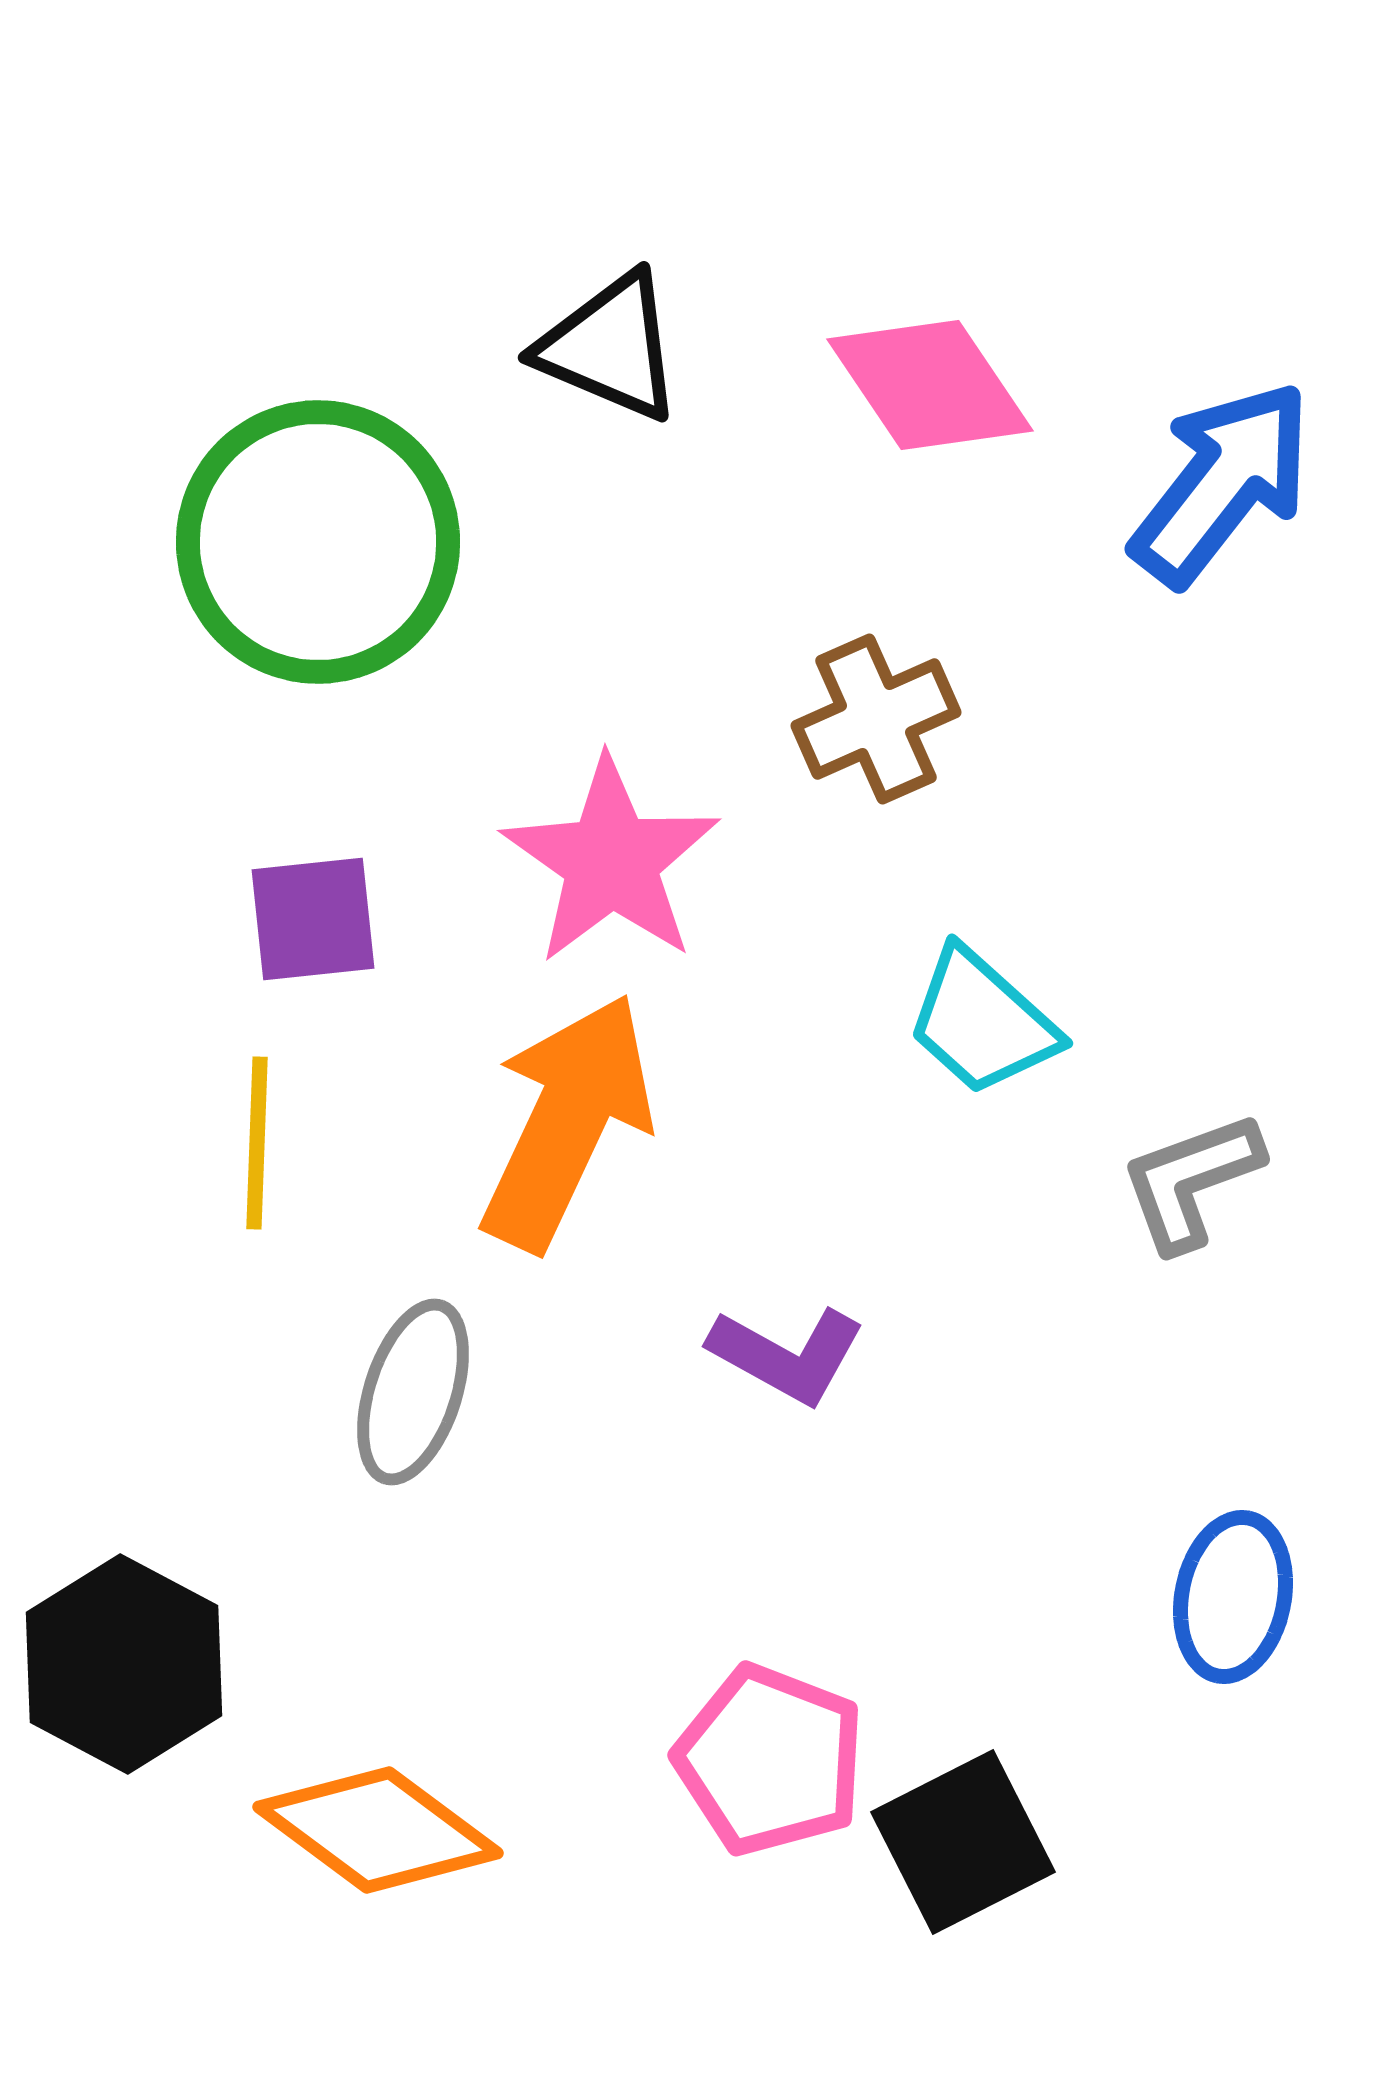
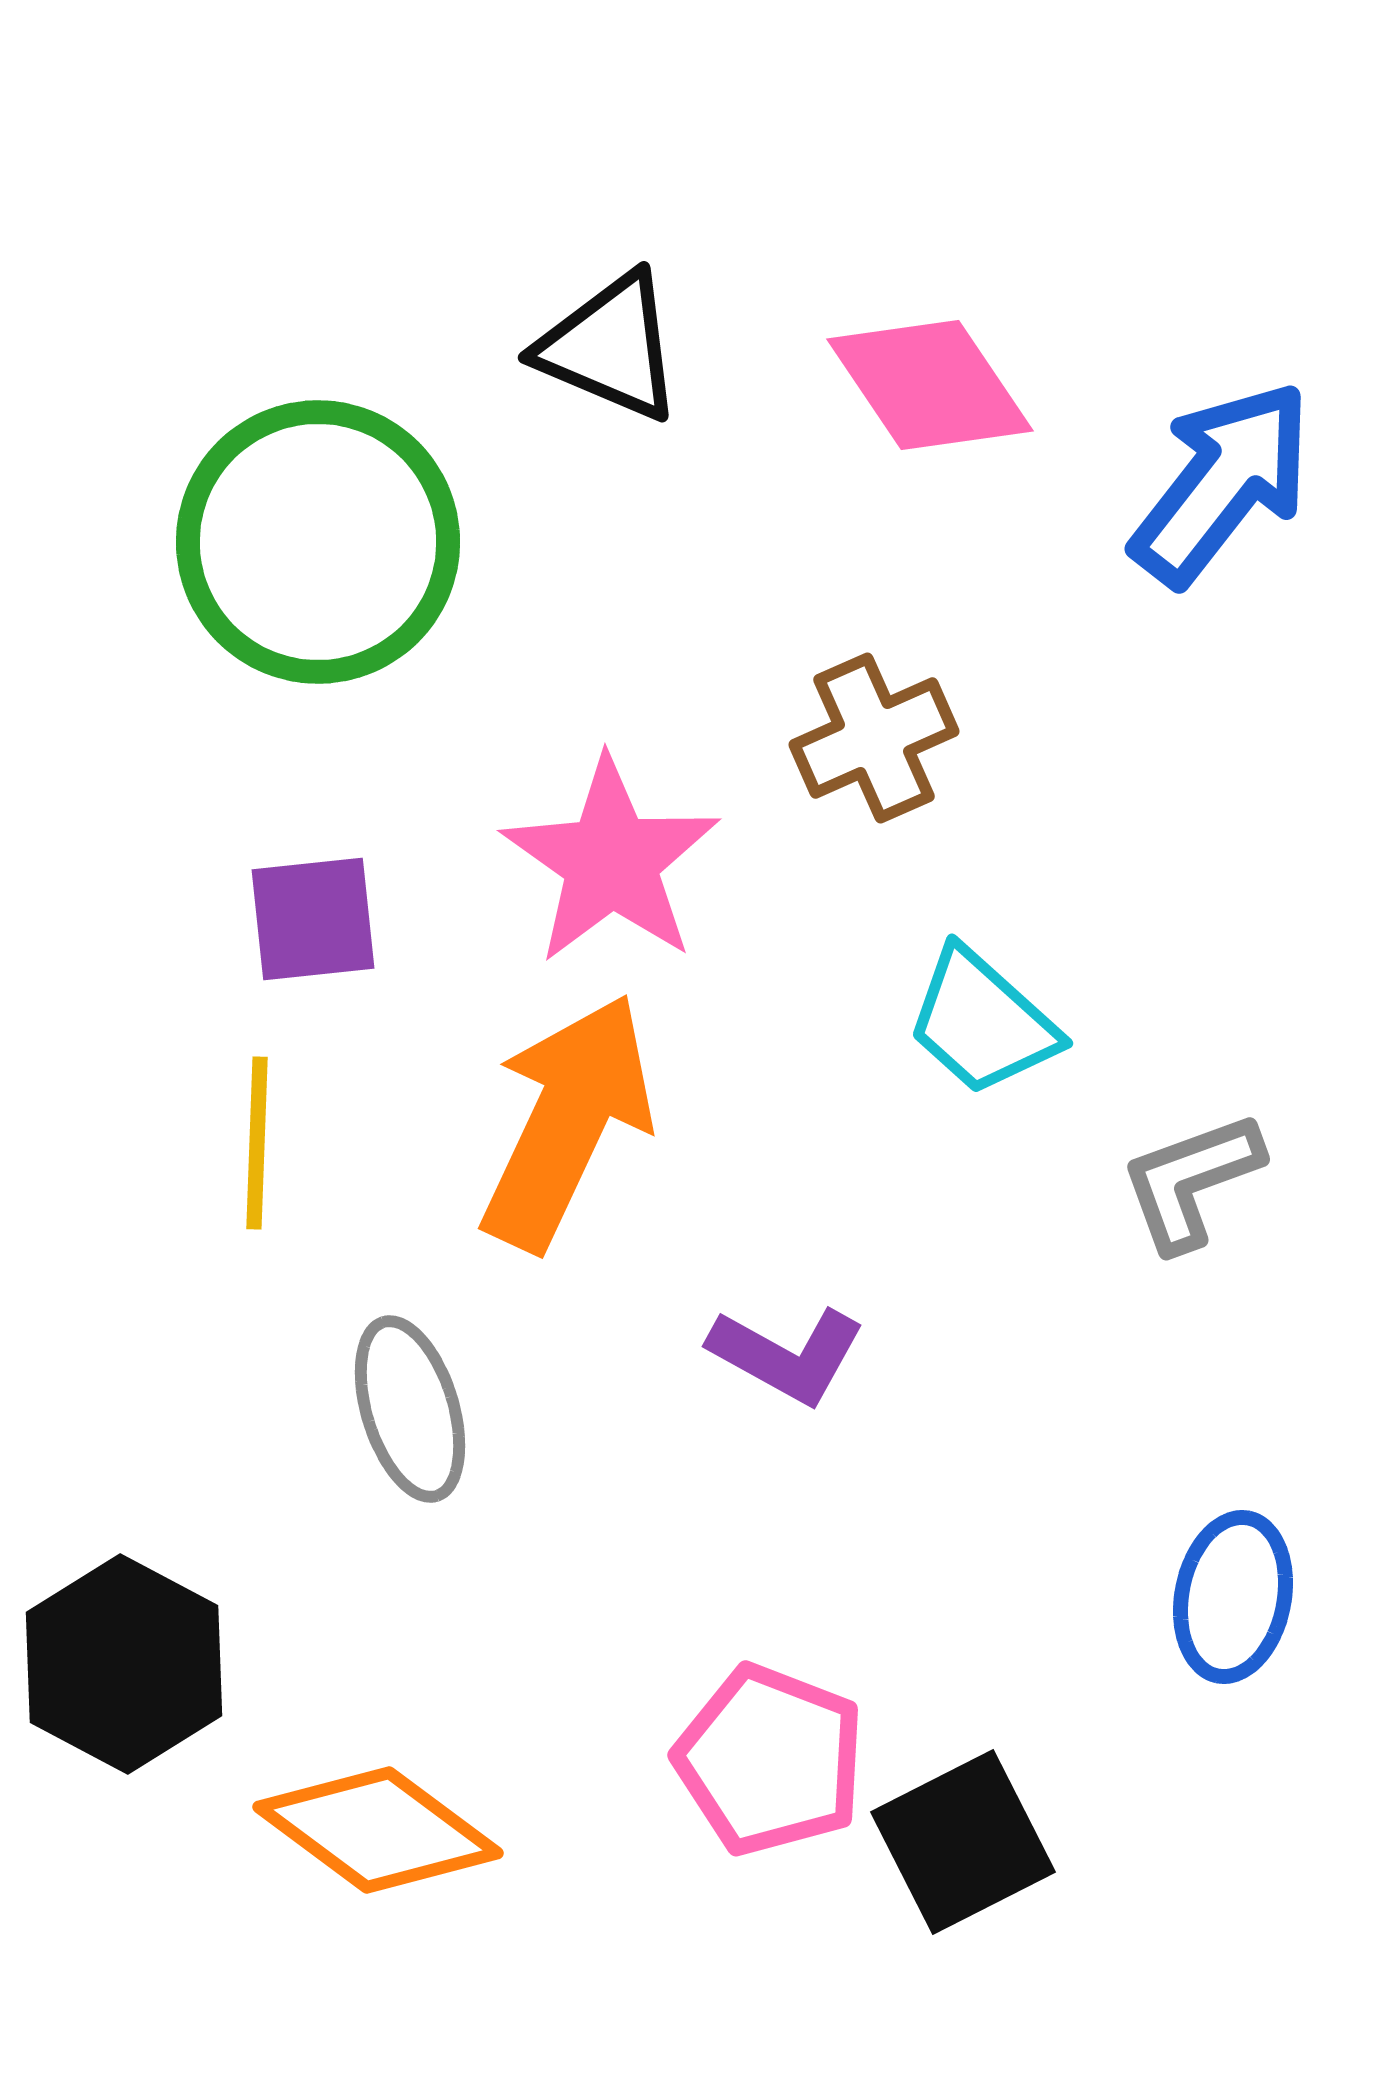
brown cross: moved 2 px left, 19 px down
gray ellipse: moved 3 px left, 17 px down; rotated 35 degrees counterclockwise
